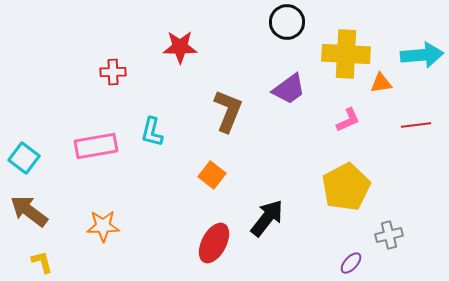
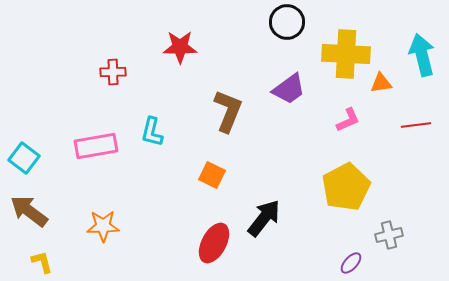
cyan arrow: rotated 99 degrees counterclockwise
orange square: rotated 12 degrees counterclockwise
black arrow: moved 3 px left
